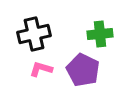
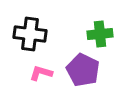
black cross: moved 4 px left; rotated 20 degrees clockwise
pink L-shape: moved 4 px down
